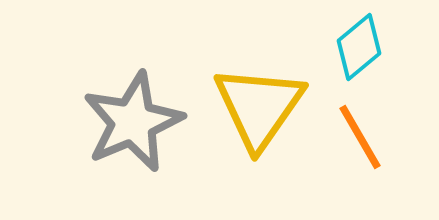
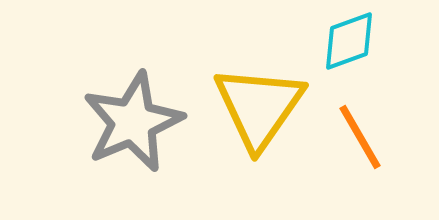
cyan diamond: moved 10 px left, 6 px up; rotated 20 degrees clockwise
